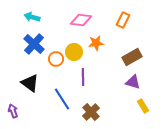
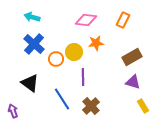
pink diamond: moved 5 px right
brown cross: moved 6 px up
